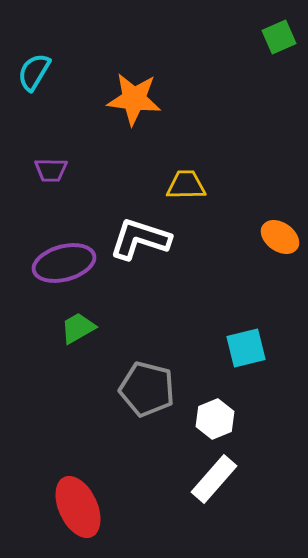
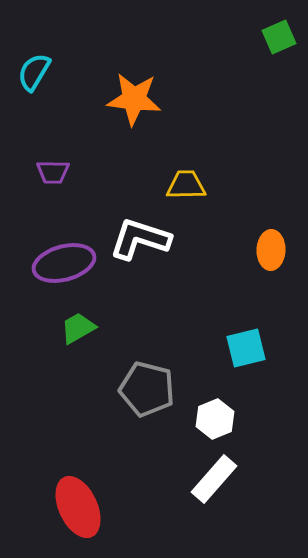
purple trapezoid: moved 2 px right, 2 px down
orange ellipse: moved 9 px left, 13 px down; rotated 57 degrees clockwise
